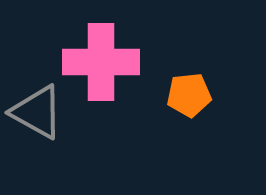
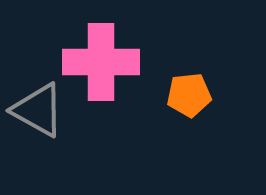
gray triangle: moved 1 px right, 2 px up
